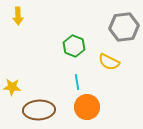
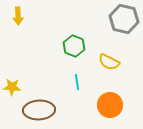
gray hexagon: moved 8 px up; rotated 20 degrees clockwise
orange circle: moved 23 px right, 2 px up
